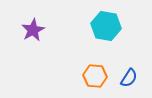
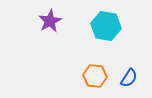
purple star: moved 17 px right, 9 px up
